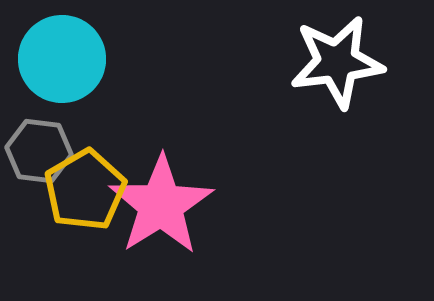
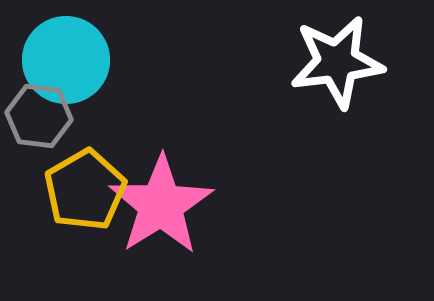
cyan circle: moved 4 px right, 1 px down
gray hexagon: moved 35 px up
